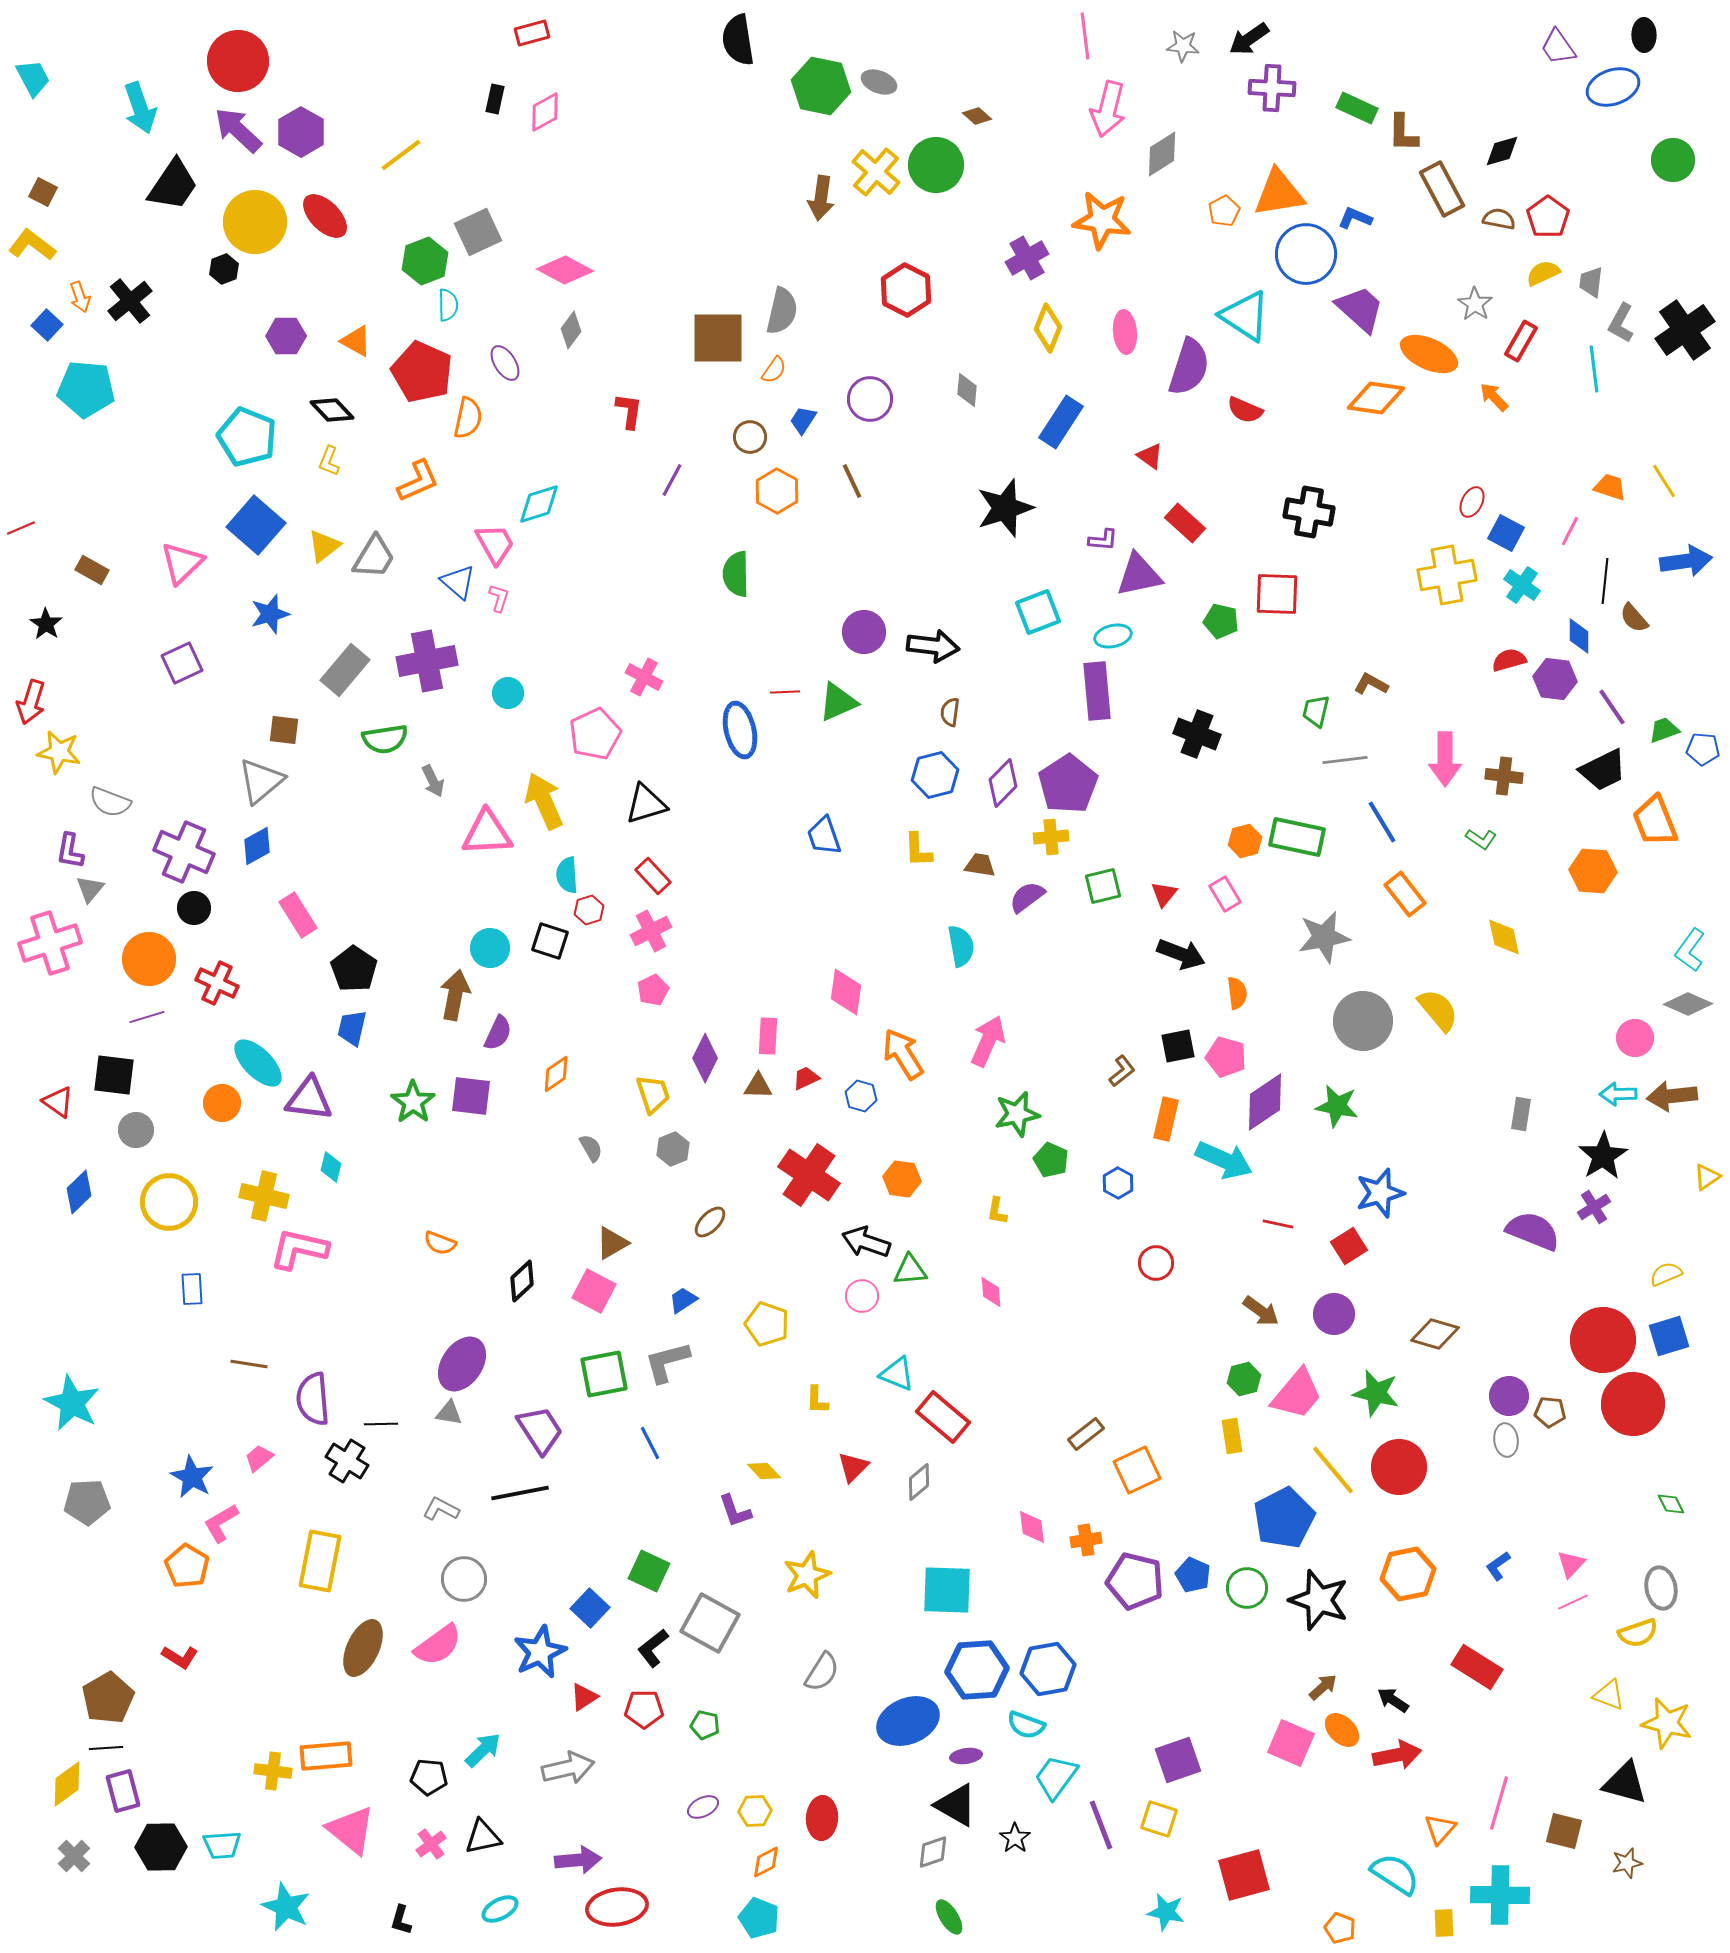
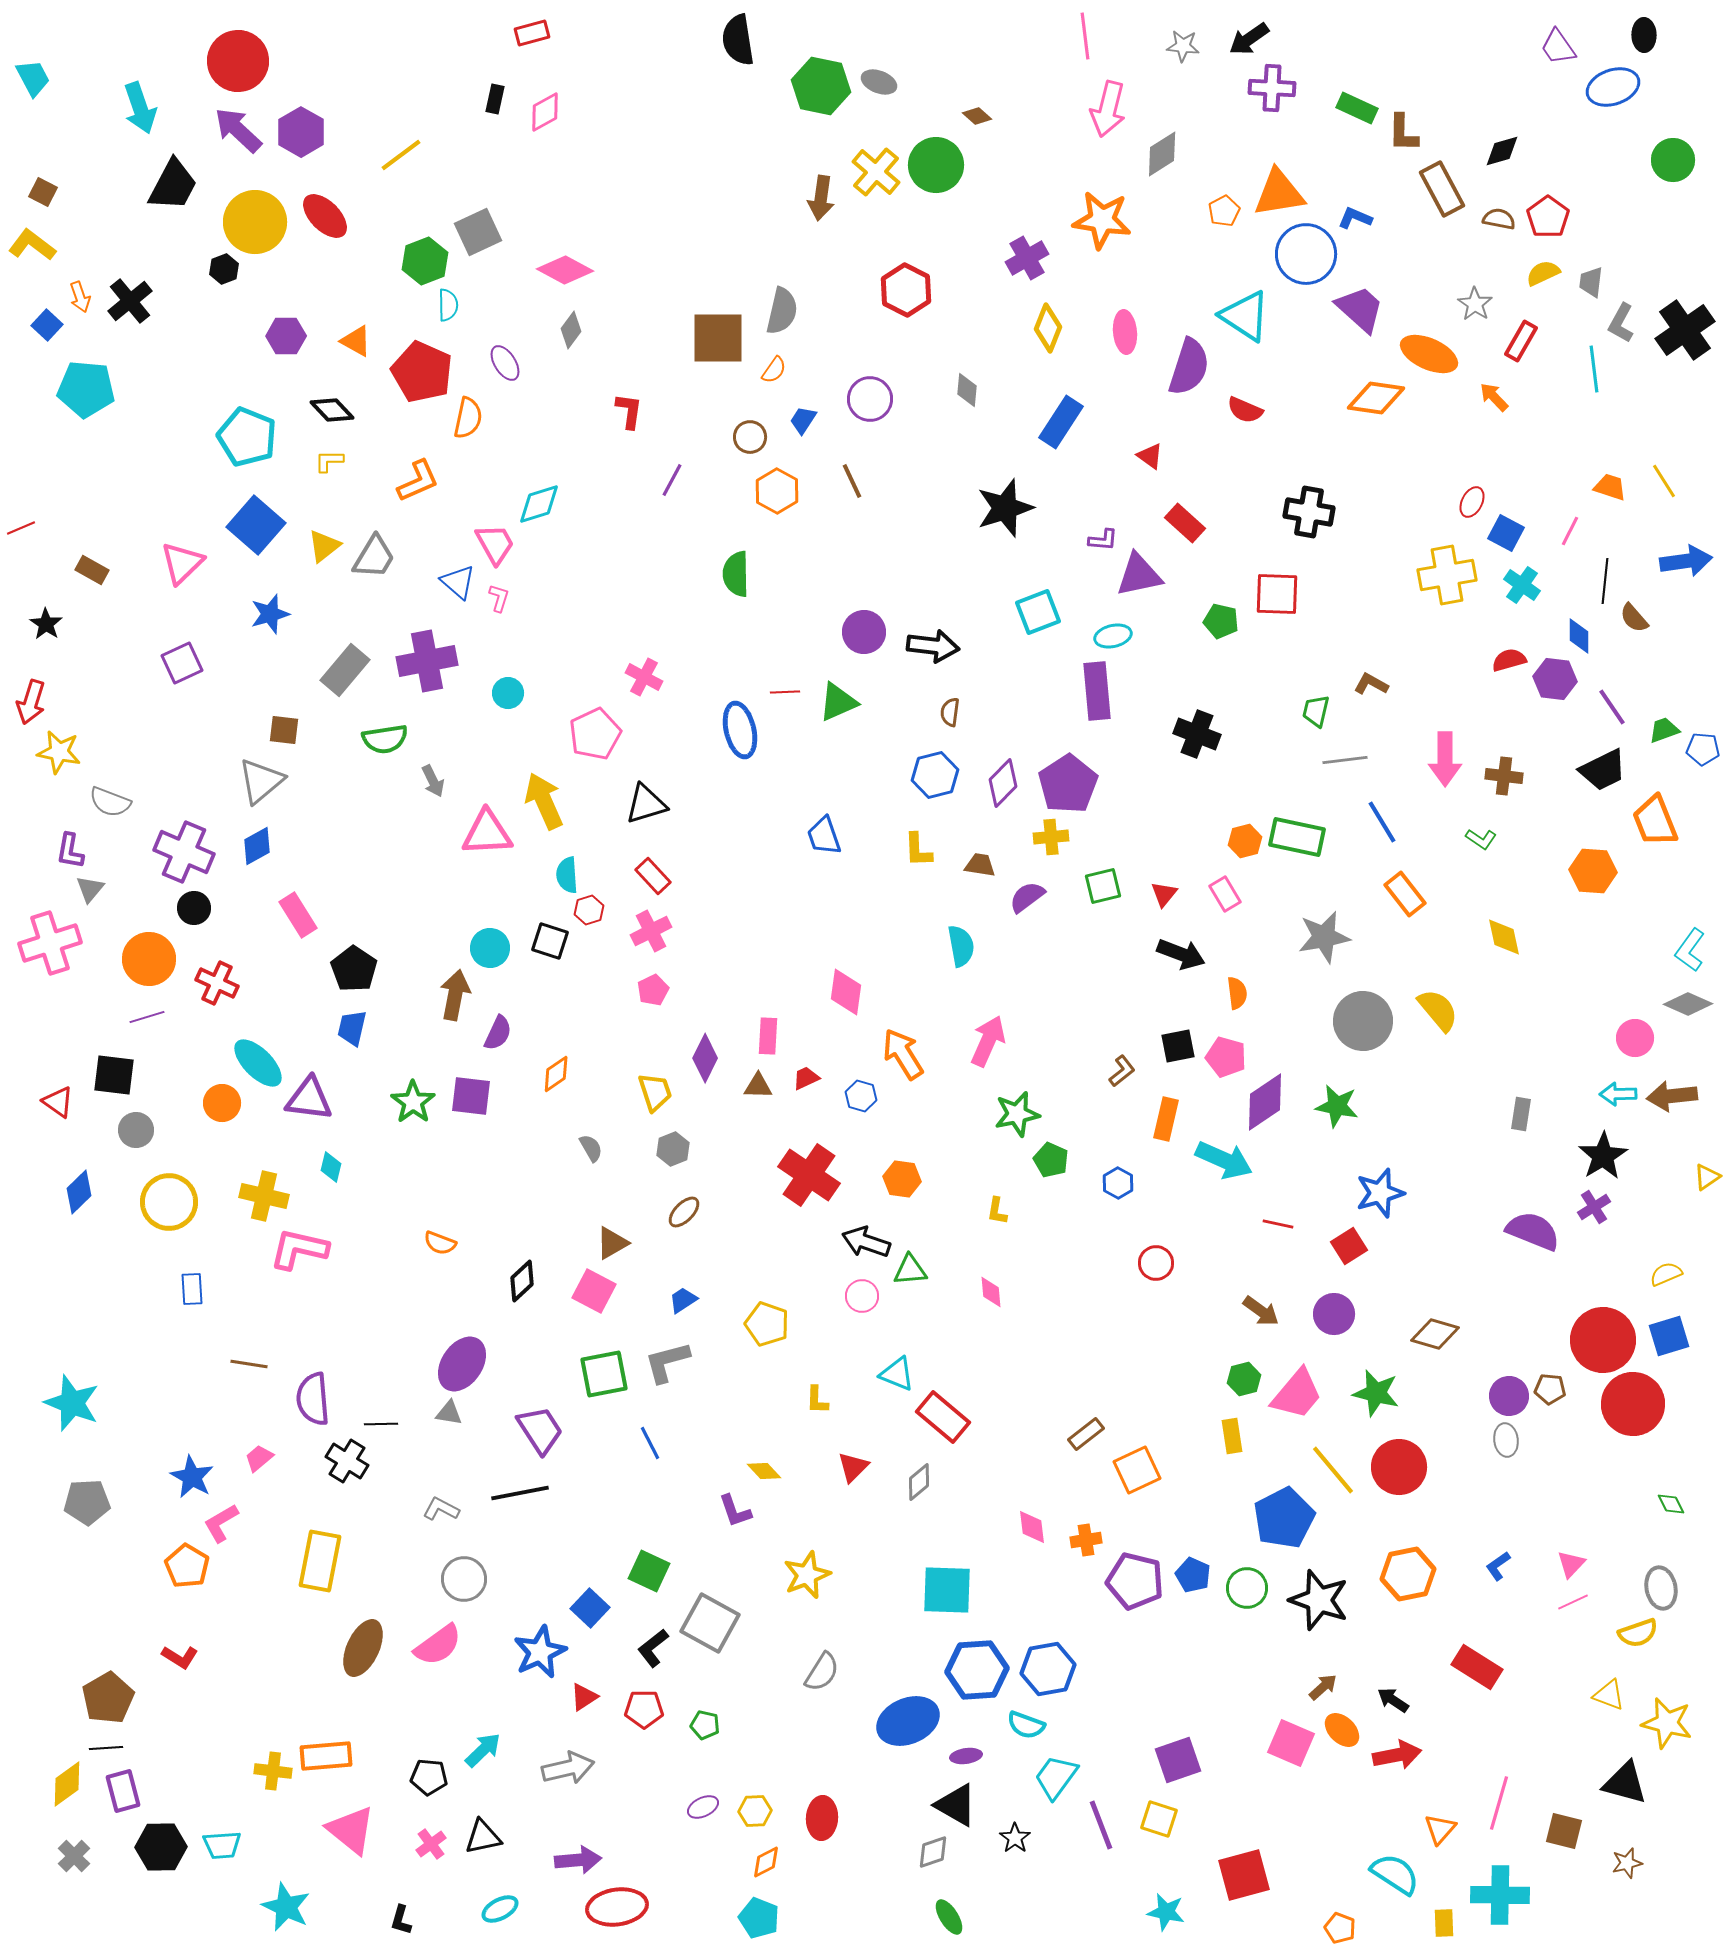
black trapezoid at (173, 185): rotated 6 degrees counterclockwise
yellow L-shape at (329, 461): rotated 68 degrees clockwise
yellow trapezoid at (653, 1094): moved 2 px right, 2 px up
brown ellipse at (710, 1222): moved 26 px left, 10 px up
cyan star at (72, 1403): rotated 6 degrees counterclockwise
brown pentagon at (1550, 1412): moved 23 px up
